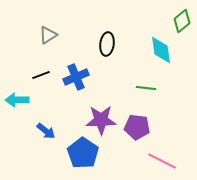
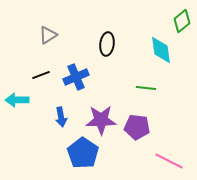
blue arrow: moved 15 px right, 14 px up; rotated 42 degrees clockwise
pink line: moved 7 px right
